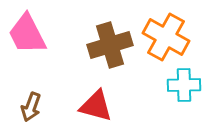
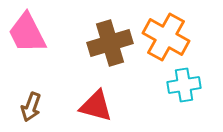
pink trapezoid: moved 1 px up
brown cross: moved 2 px up
cyan cross: rotated 8 degrees counterclockwise
